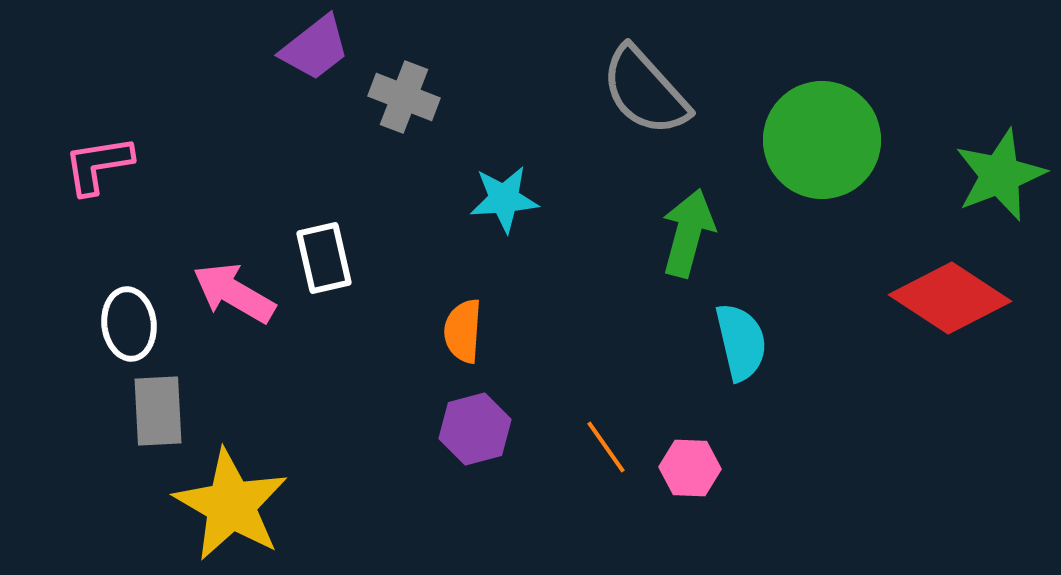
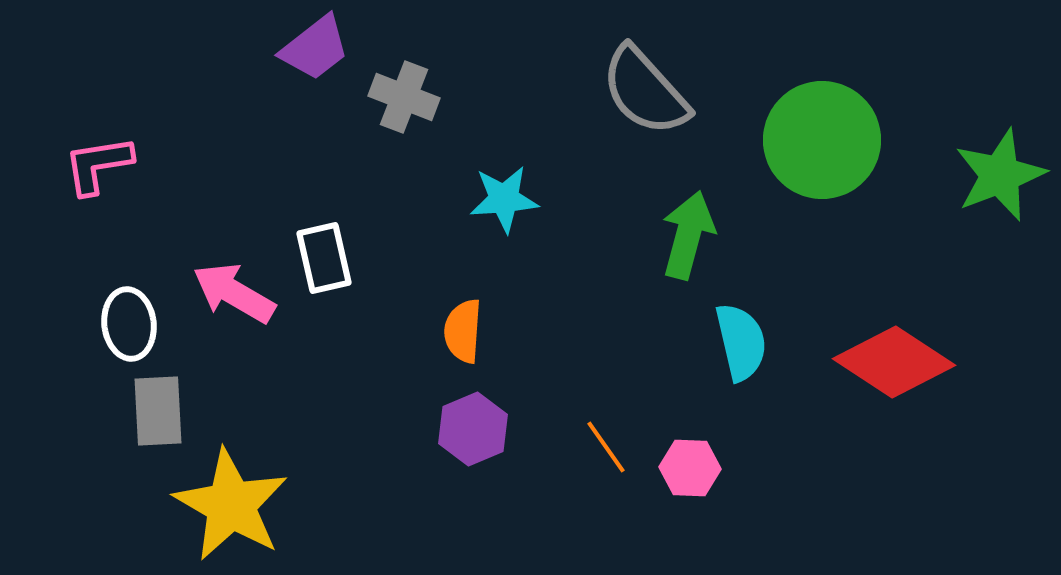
green arrow: moved 2 px down
red diamond: moved 56 px left, 64 px down
purple hexagon: moved 2 px left; rotated 8 degrees counterclockwise
